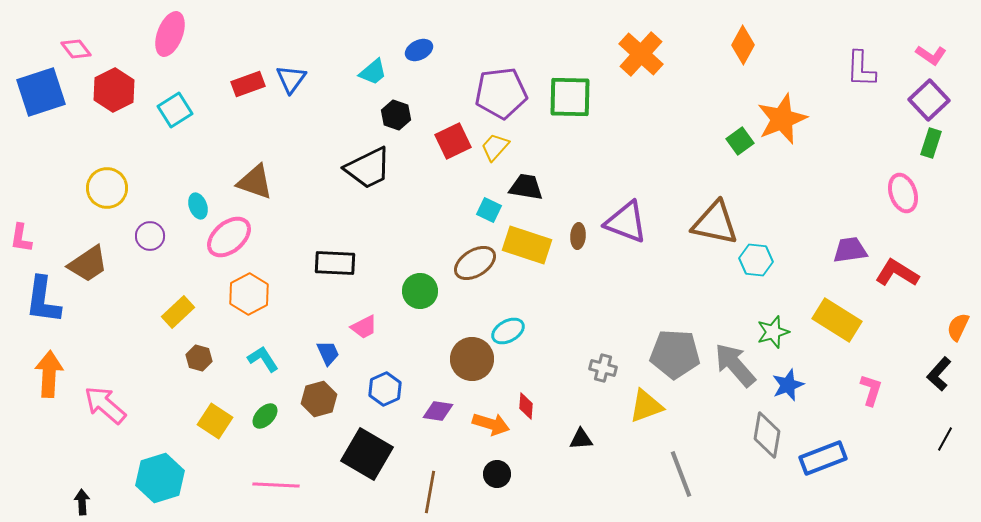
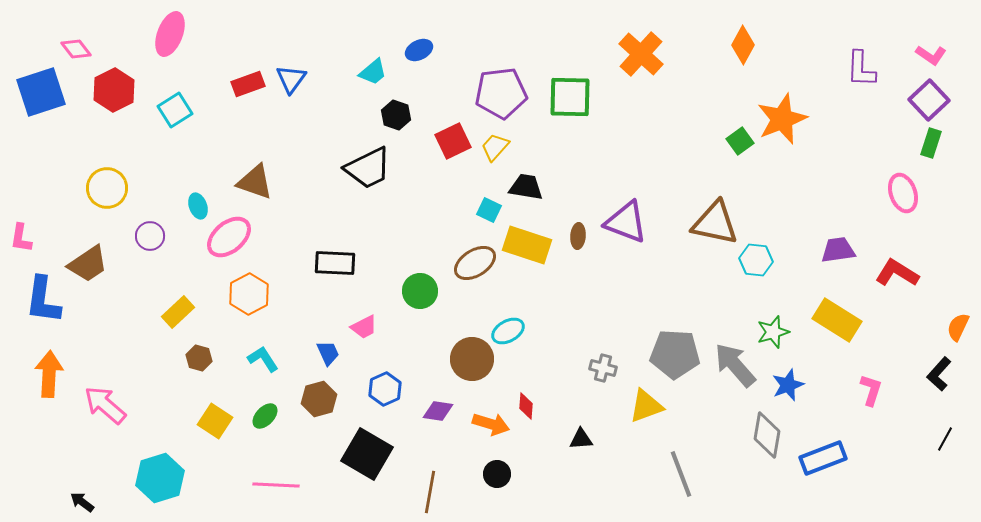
purple trapezoid at (850, 250): moved 12 px left
black arrow at (82, 502): rotated 50 degrees counterclockwise
